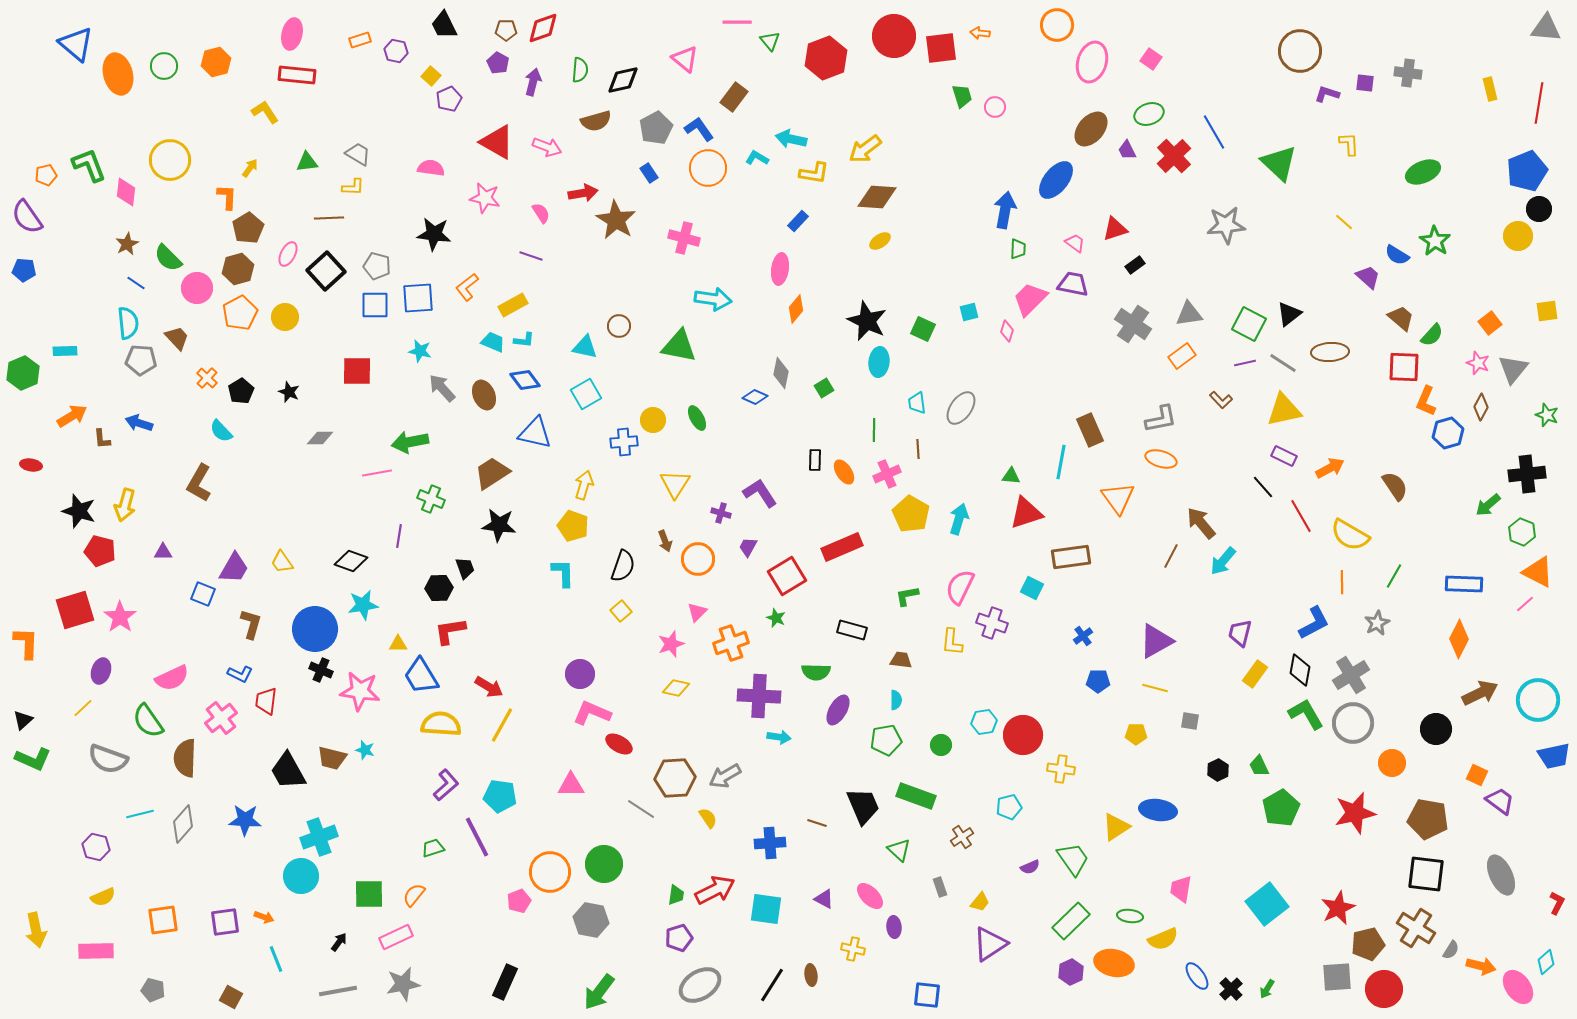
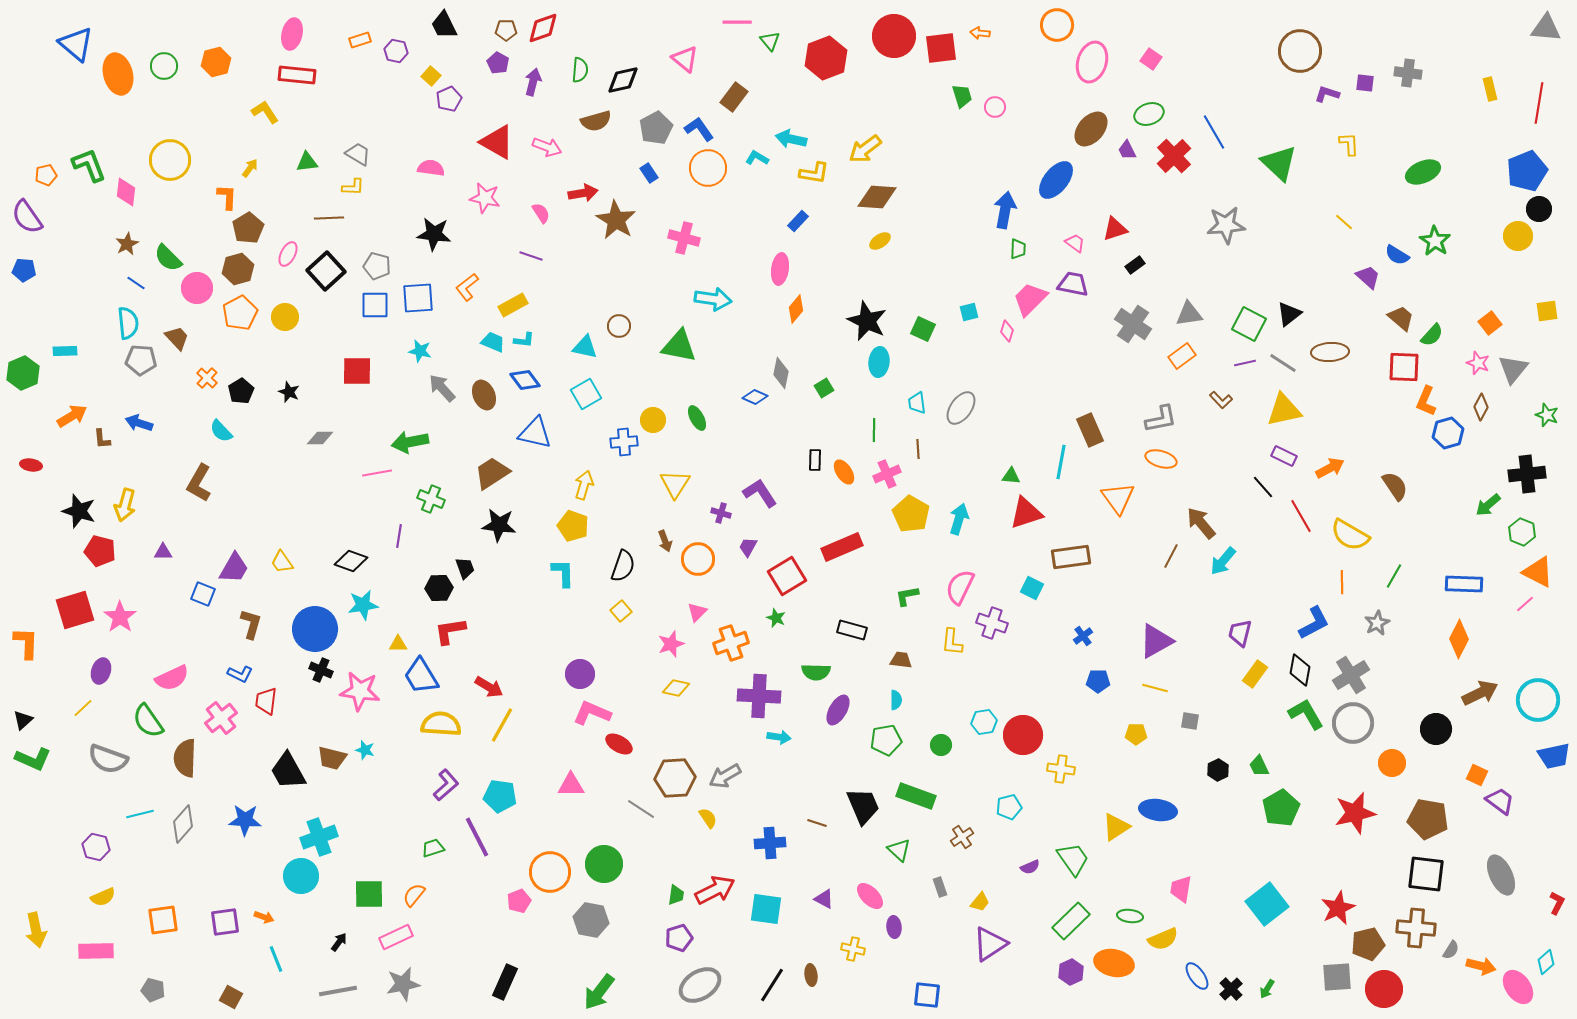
brown cross at (1416, 928): rotated 27 degrees counterclockwise
